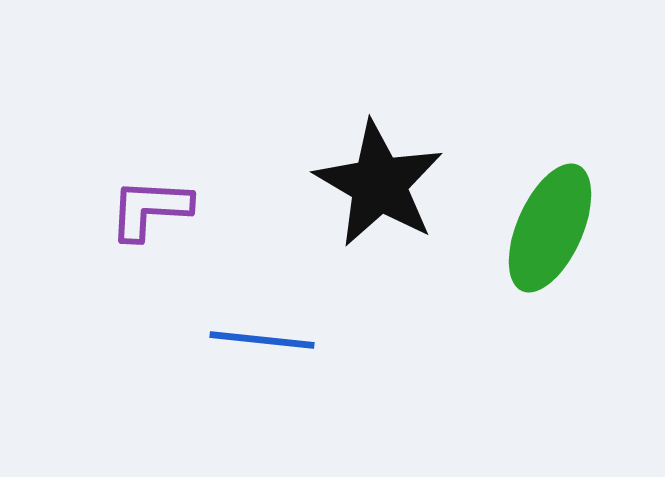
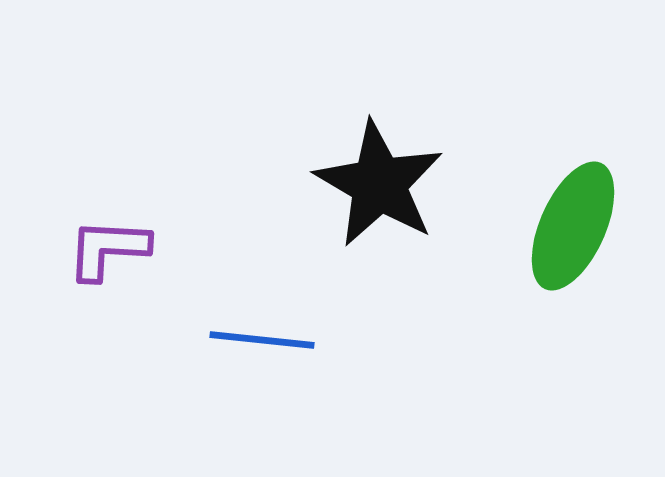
purple L-shape: moved 42 px left, 40 px down
green ellipse: moved 23 px right, 2 px up
